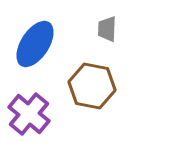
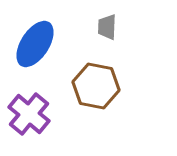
gray trapezoid: moved 2 px up
brown hexagon: moved 4 px right
